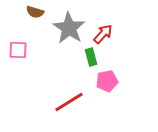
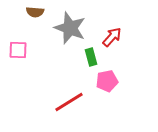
brown semicircle: rotated 12 degrees counterclockwise
gray star: moved 1 px right; rotated 12 degrees counterclockwise
red arrow: moved 9 px right, 3 px down
